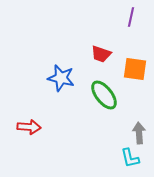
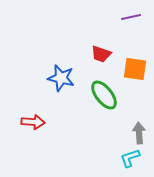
purple line: rotated 66 degrees clockwise
red arrow: moved 4 px right, 5 px up
cyan L-shape: rotated 85 degrees clockwise
